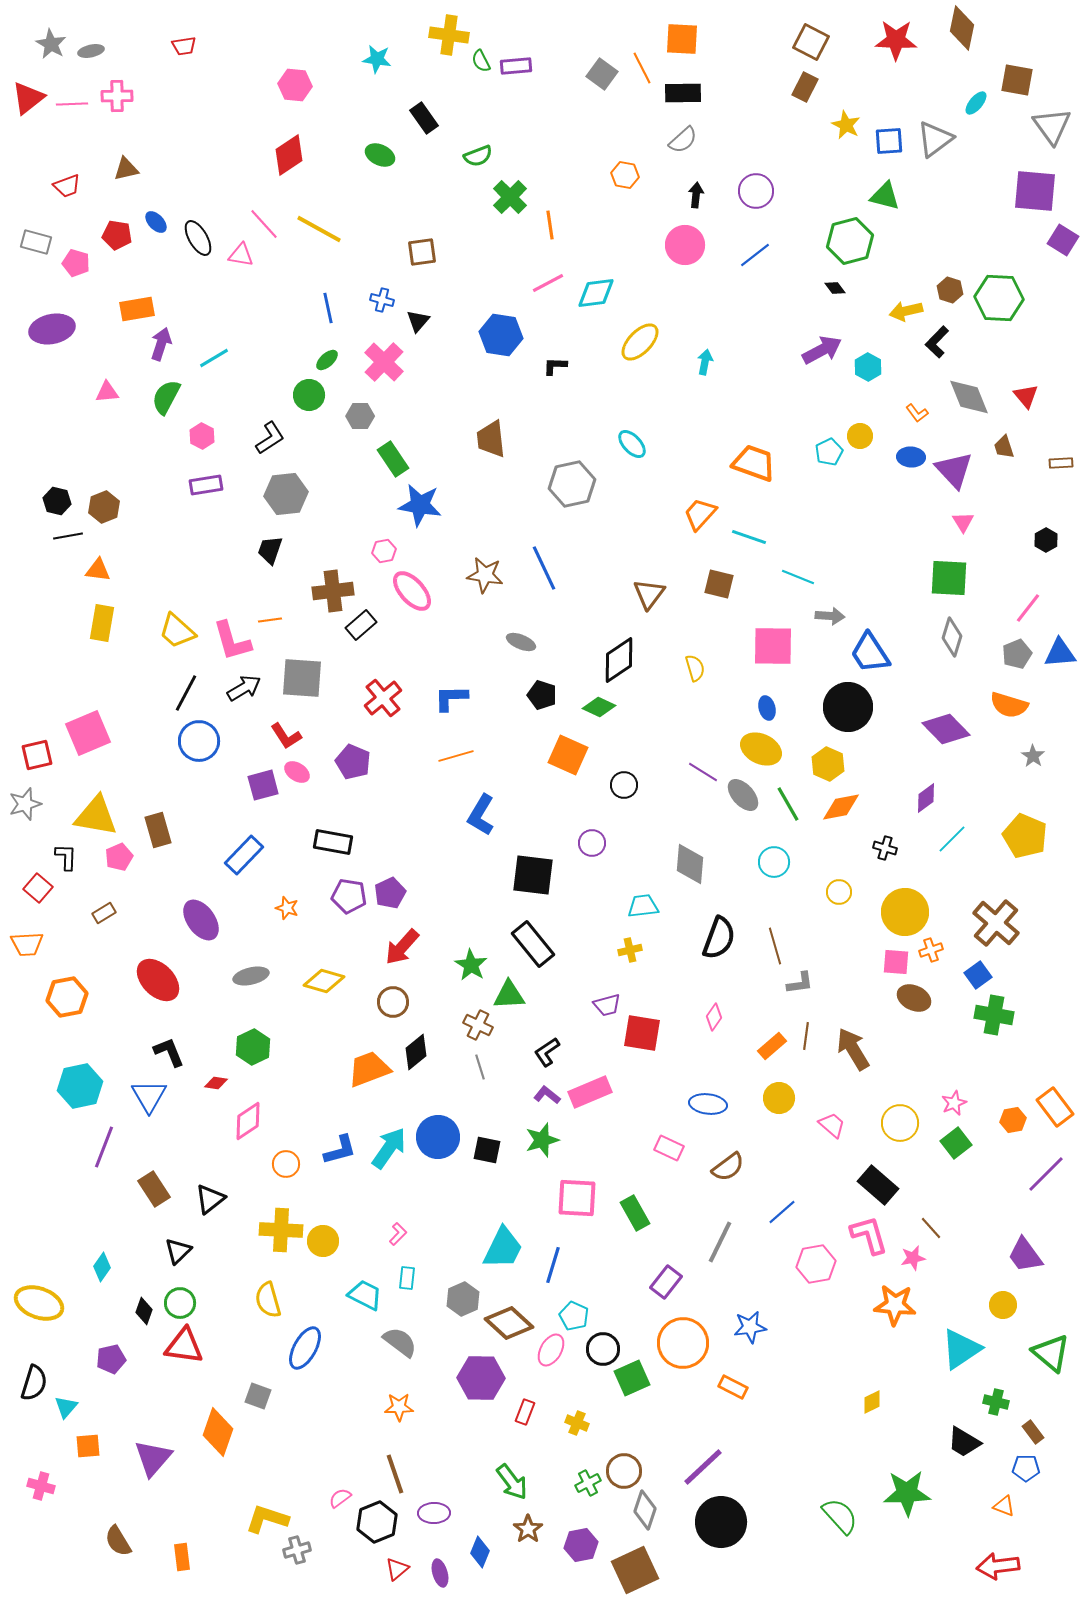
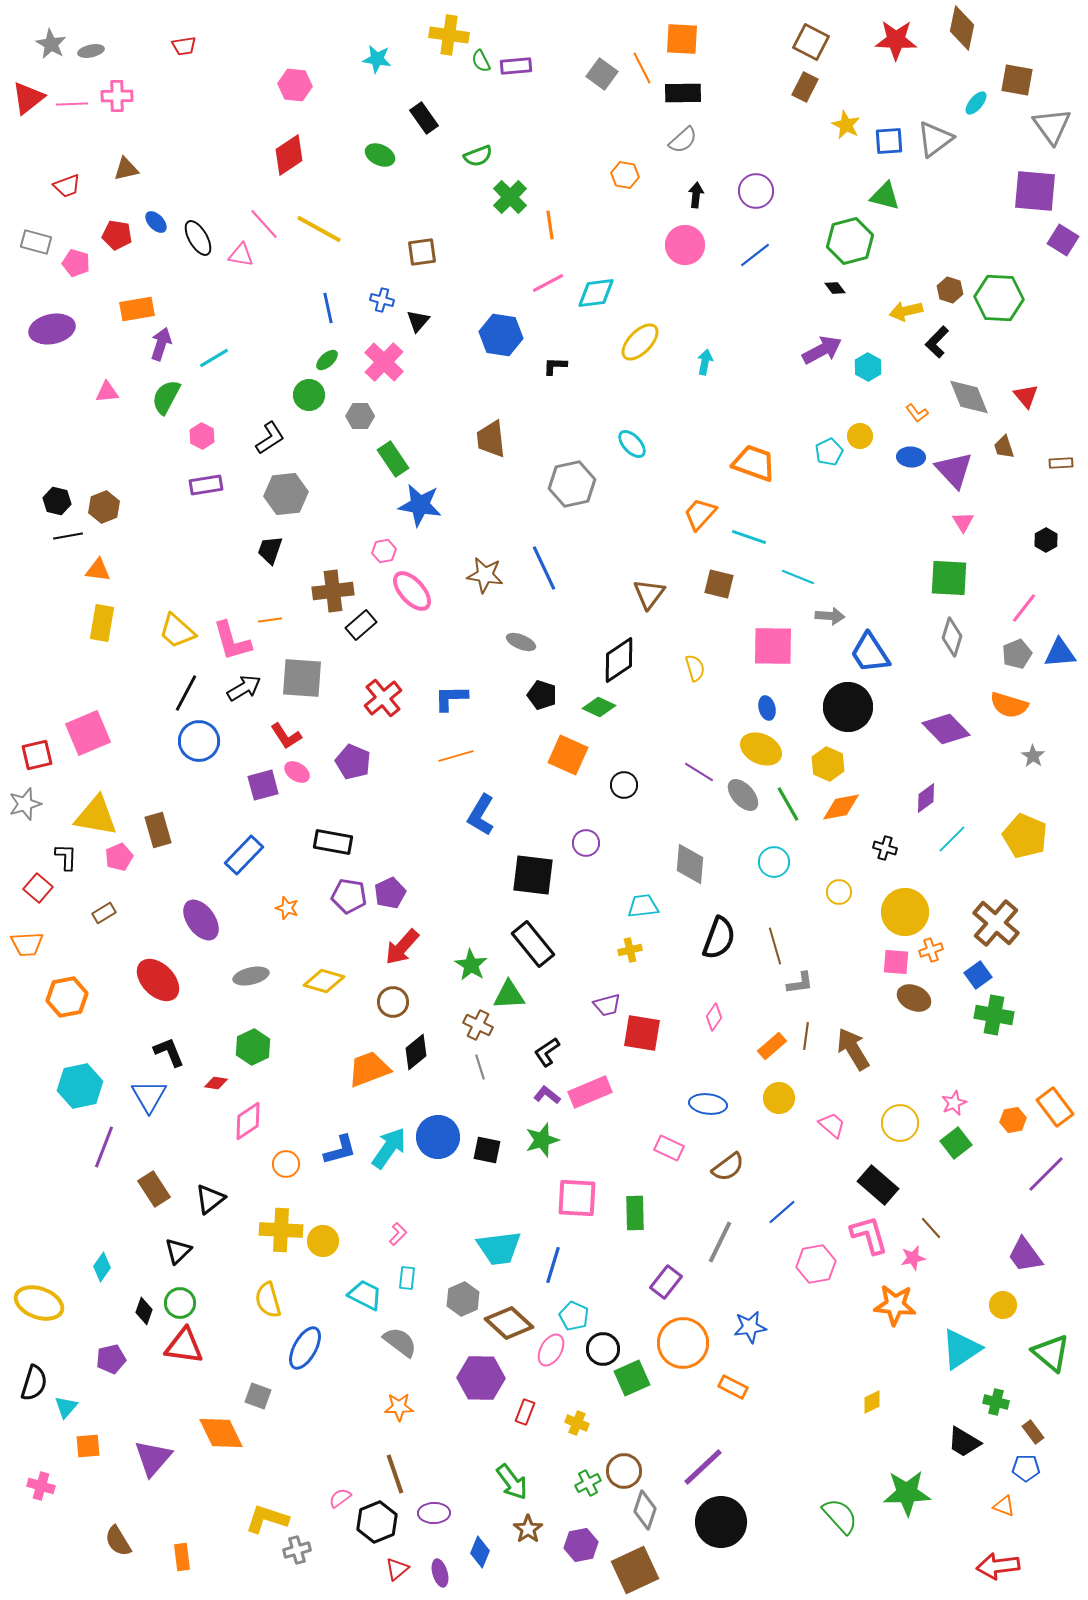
pink line at (1028, 608): moved 4 px left
purple line at (703, 772): moved 4 px left
purple circle at (592, 843): moved 6 px left
green rectangle at (635, 1213): rotated 28 degrees clockwise
cyan trapezoid at (503, 1248): moved 4 px left; rotated 57 degrees clockwise
orange diamond at (218, 1432): moved 3 px right, 1 px down; rotated 45 degrees counterclockwise
